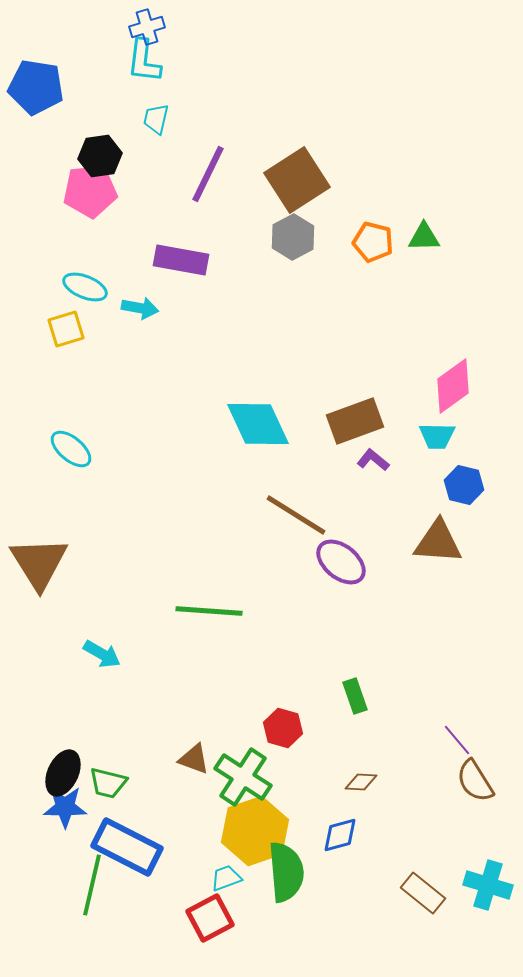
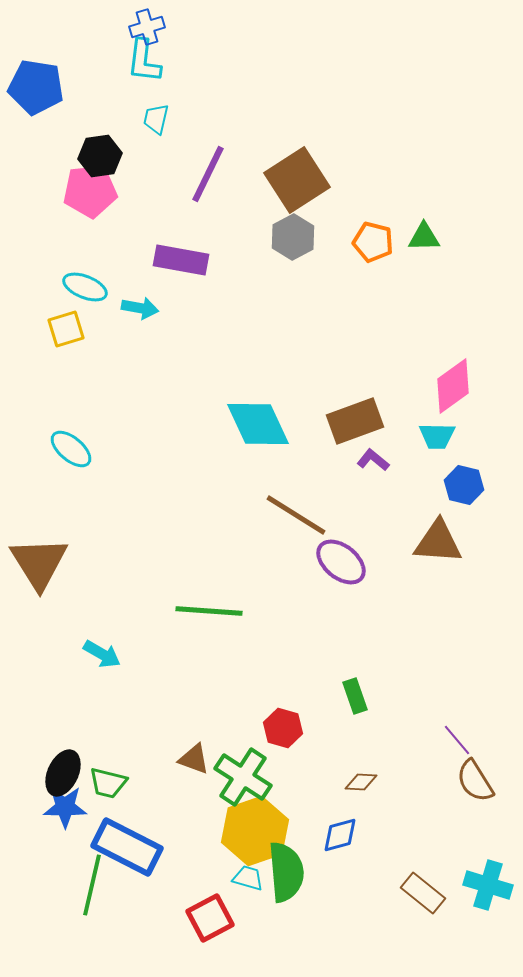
cyan trapezoid at (226, 878): moved 22 px right; rotated 36 degrees clockwise
